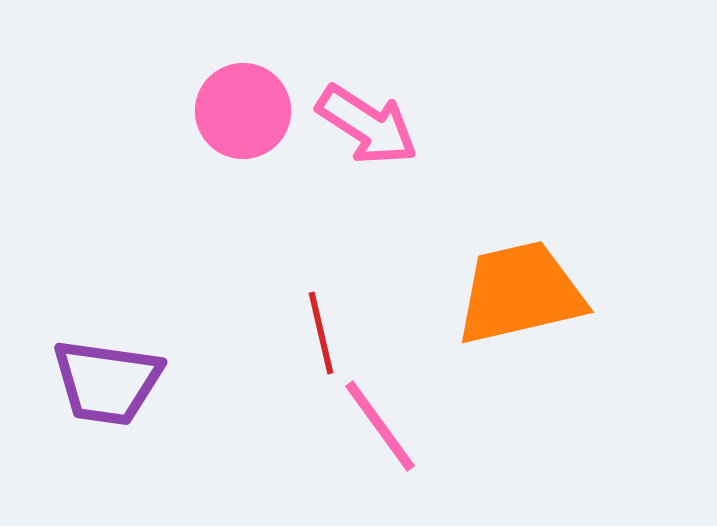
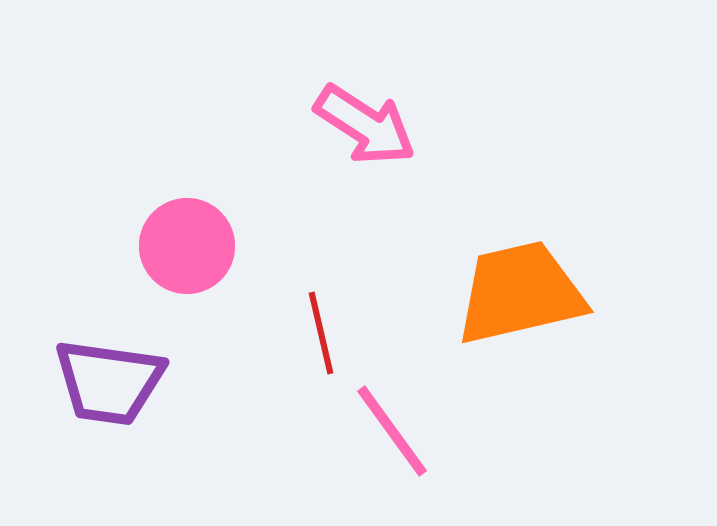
pink circle: moved 56 px left, 135 px down
pink arrow: moved 2 px left
purple trapezoid: moved 2 px right
pink line: moved 12 px right, 5 px down
